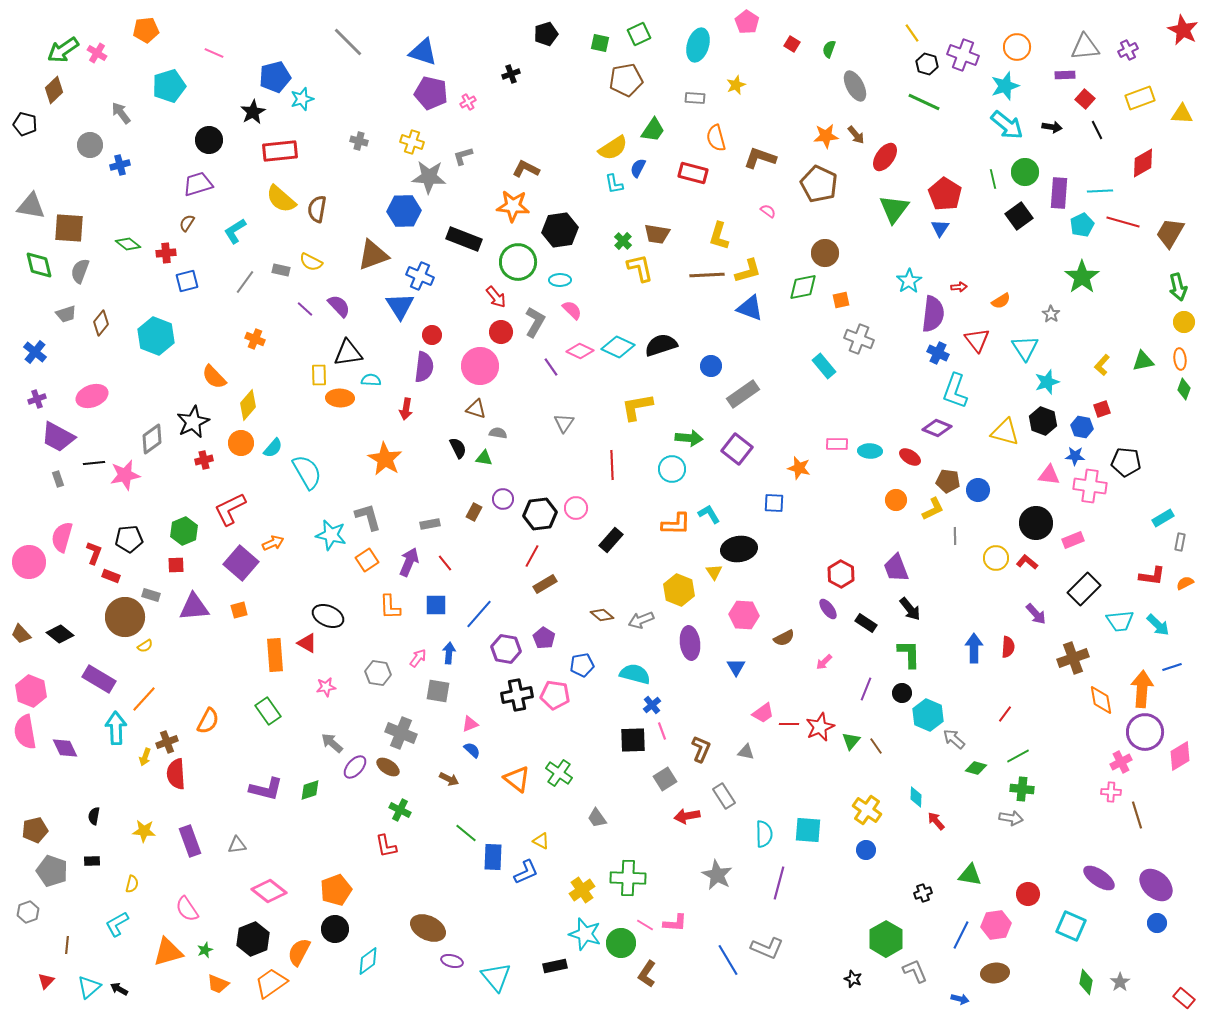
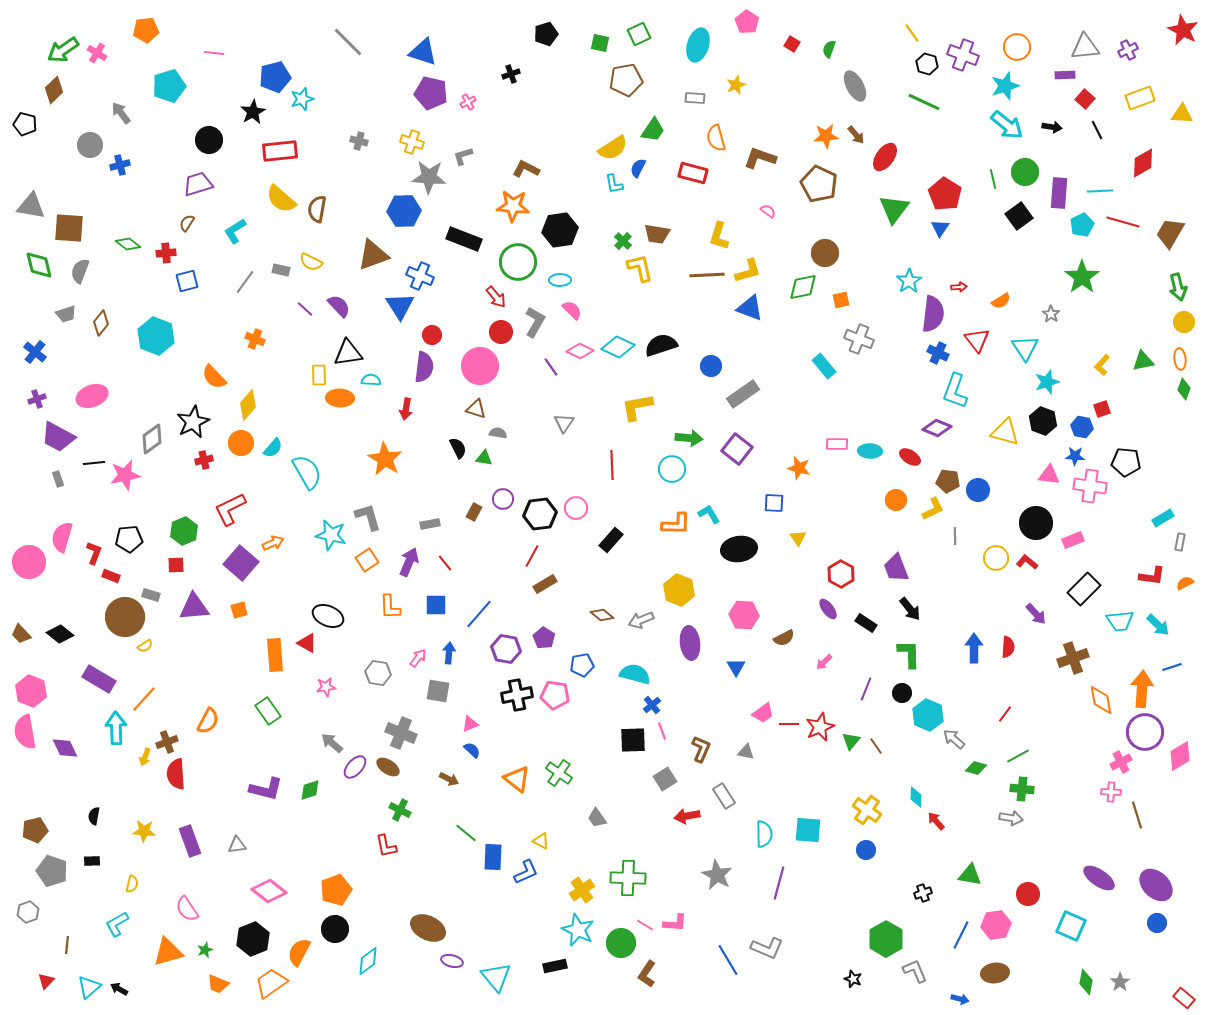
pink line at (214, 53): rotated 18 degrees counterclockwise
yellow triangle at (714, 572): moved 84 px right, 34 px up
cyan star at (585, 934): moved 7 px left, 4 px up; rotated 8 degrees clockwise
